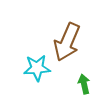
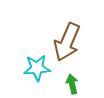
green arrow: moved 12 px left
